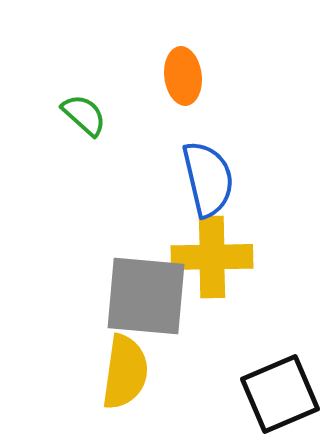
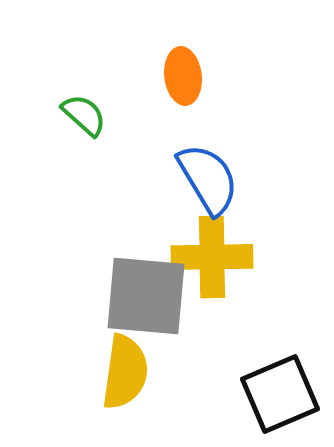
blue semicircle: rotated 18 degrees counterclockwise
